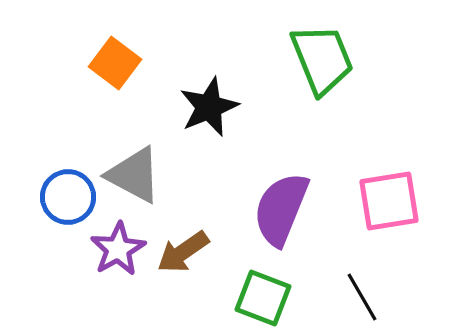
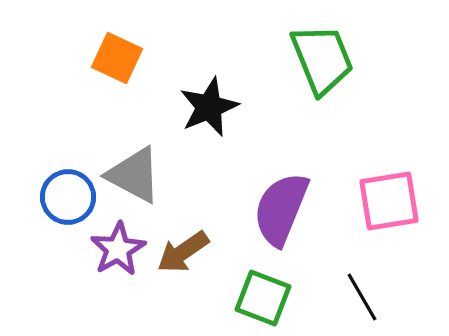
orange square: moved 2 px right, 5 px up; rotated 12 degrees counterclockwise
